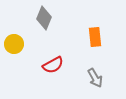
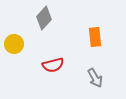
gray diamond: rotated 20 degrees clockwise
red semicircle: rotated 15 degrees clockwise
